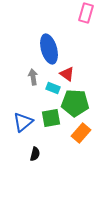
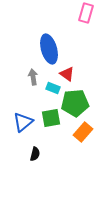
green pentagon: rotated 8 degrees counterclockwise
orange rectangle: moved 2 px right, 1 px up
